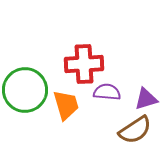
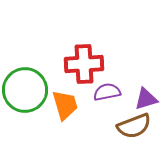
purple semicircle: rotated 16 degrees counterclockwise
orange trapezoid: moved 1 px left
brown semicircle: moved 1 px left, 4 px up; rotated 12 degrees clockwise
